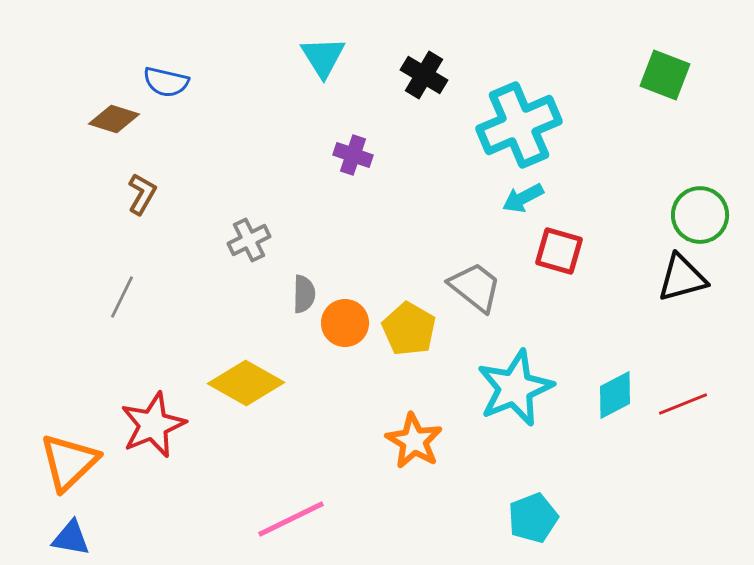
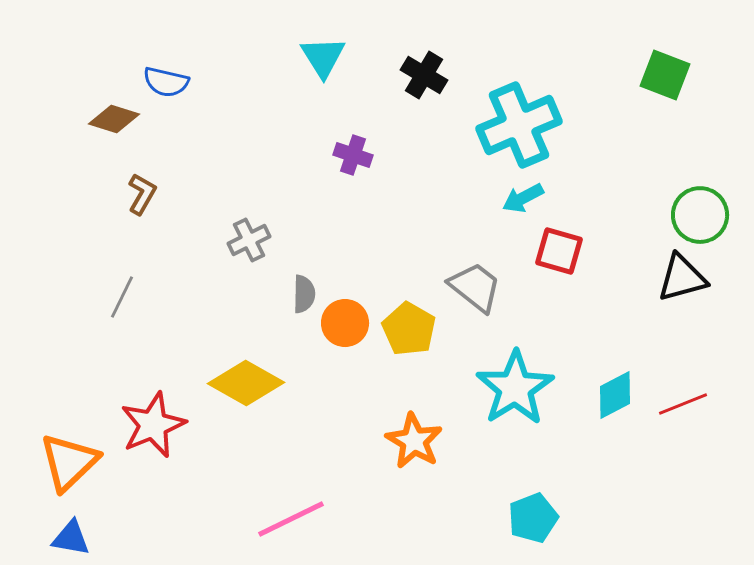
cyan star: rotated 10 degrees counterclockwise
